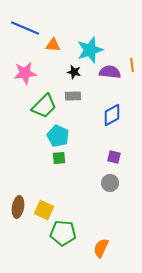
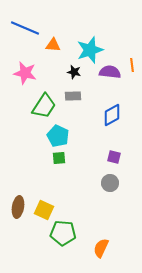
pink star: rotated 20 degrees clockwise
green trapezoid: rotated 12 degrees counterclockwise
